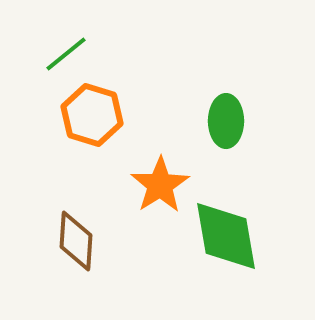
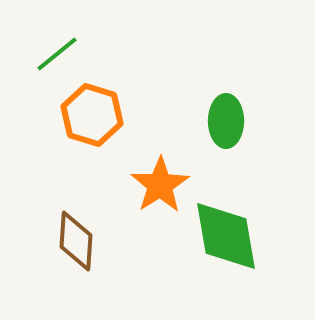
green line: moved 9 px left
